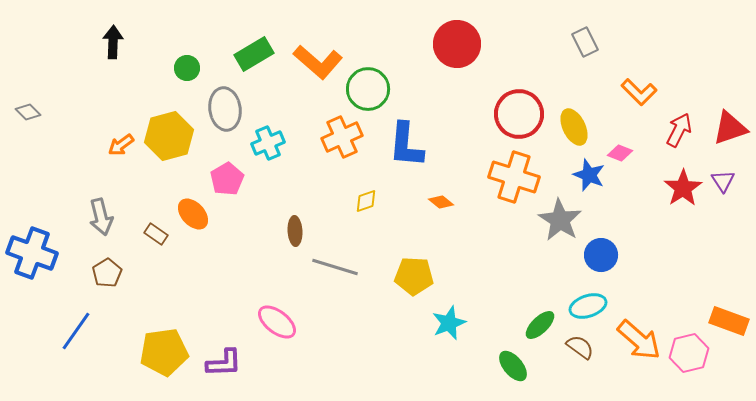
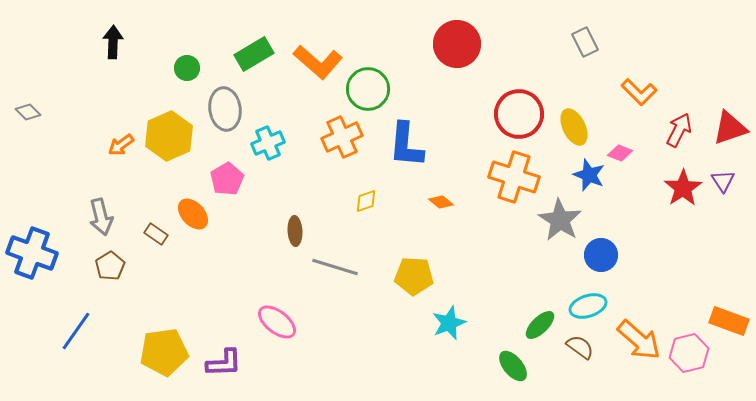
yellow hexagon at (169, 136): rotated 9 degrees counterclockwise
brown pentagon at (107, 273): moved 3 px right, 7 px up
